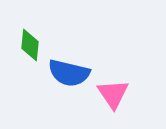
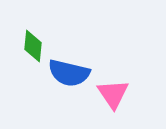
green diamond: moved 3 px right, 1 px down
